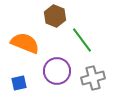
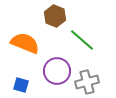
green line: rotated 12 degrees counterclockwise
gray cross: moved 6 px left, 4 px down
blue square: moved 2 px right, 2 px down; rotated 28 degrees clockwise
